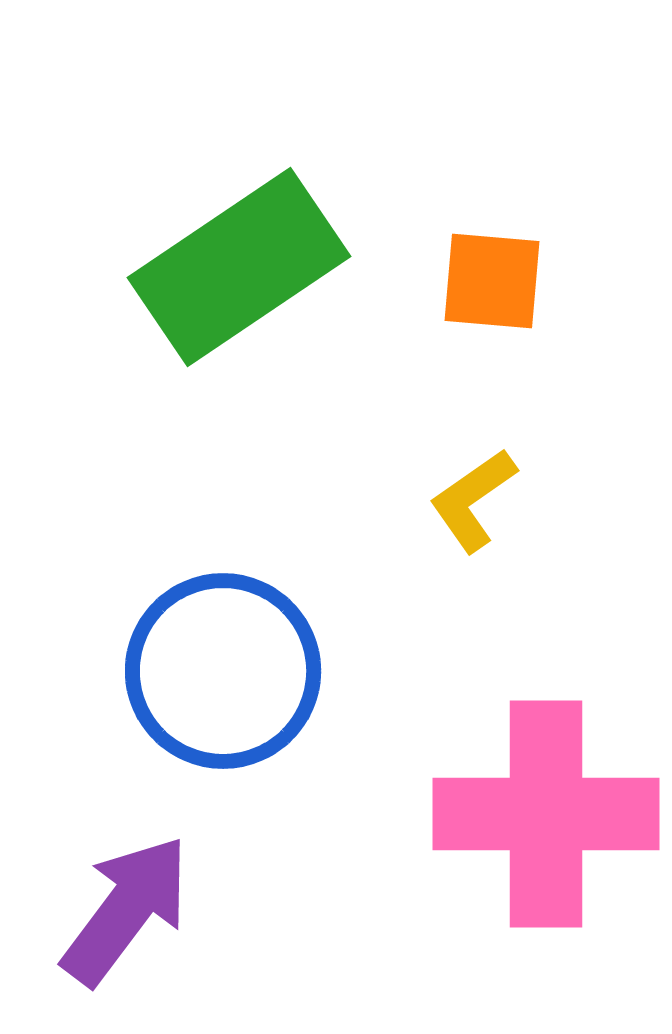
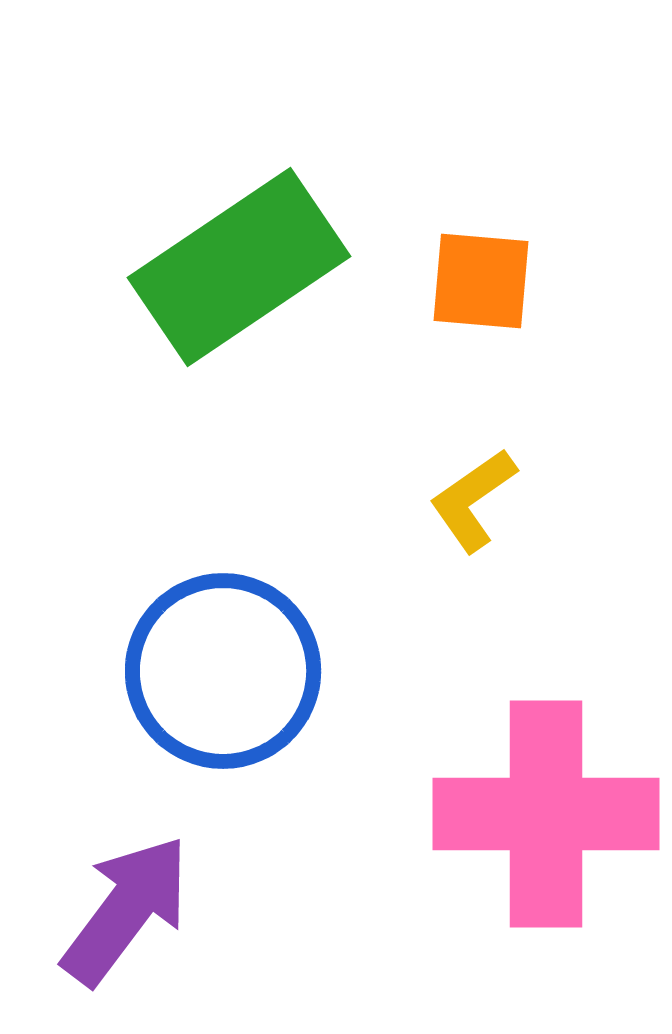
orange square: moved 11 px left
